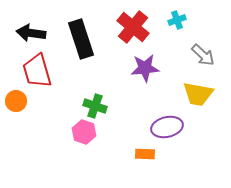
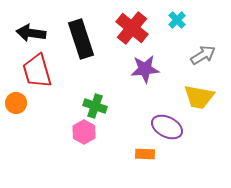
cyan cross: rotated 24 degrees counterclockwise
red cross: moved 1 px left, 1 px down
gray arrow: rotated 75 degrees counterclockwise
purple star: moved 1 px down
yellow trapezoid: moved 1 px right, 3 px down
orange circle: moved 2 px down
purple ellipse: rotated 40 degrees clockwise
pink hexagon: rotated 10 degrees clockwise
